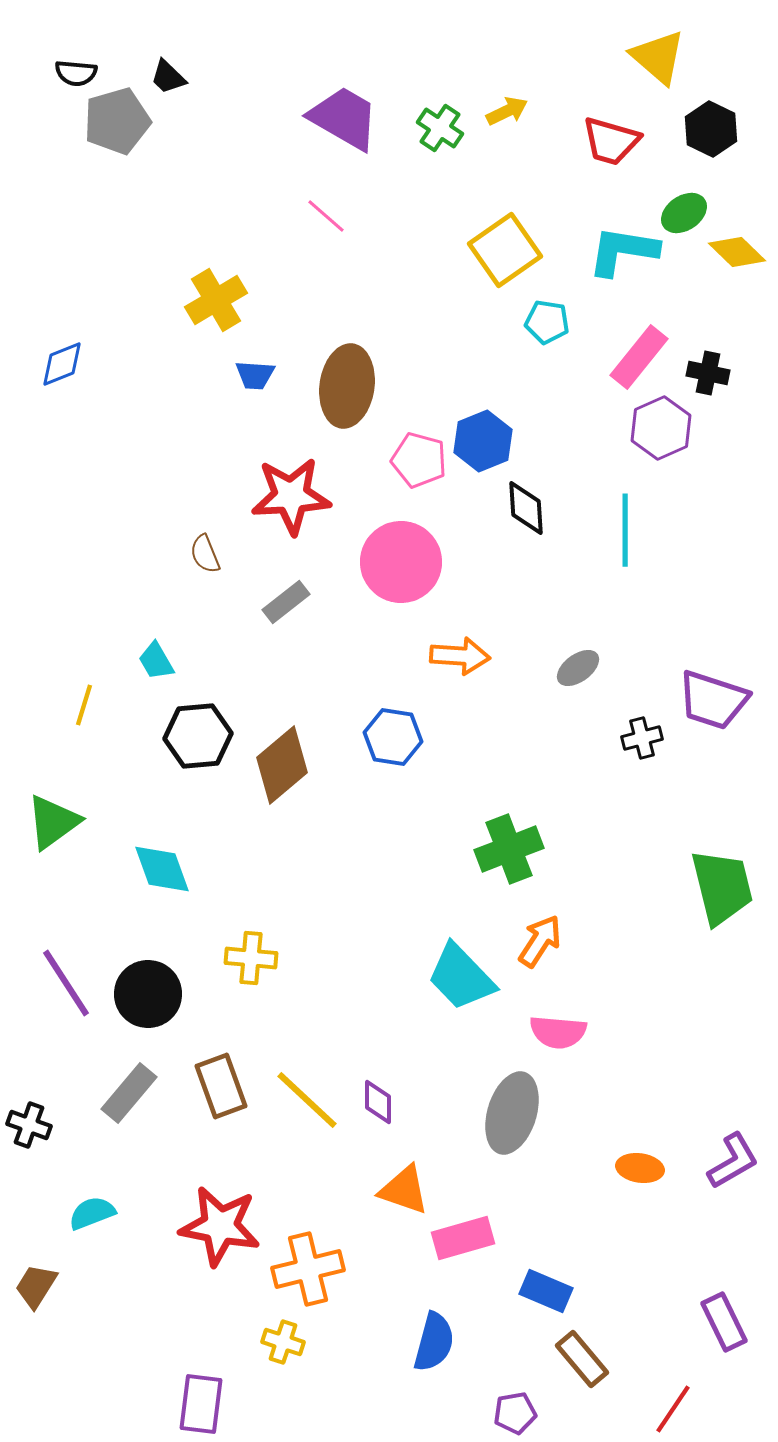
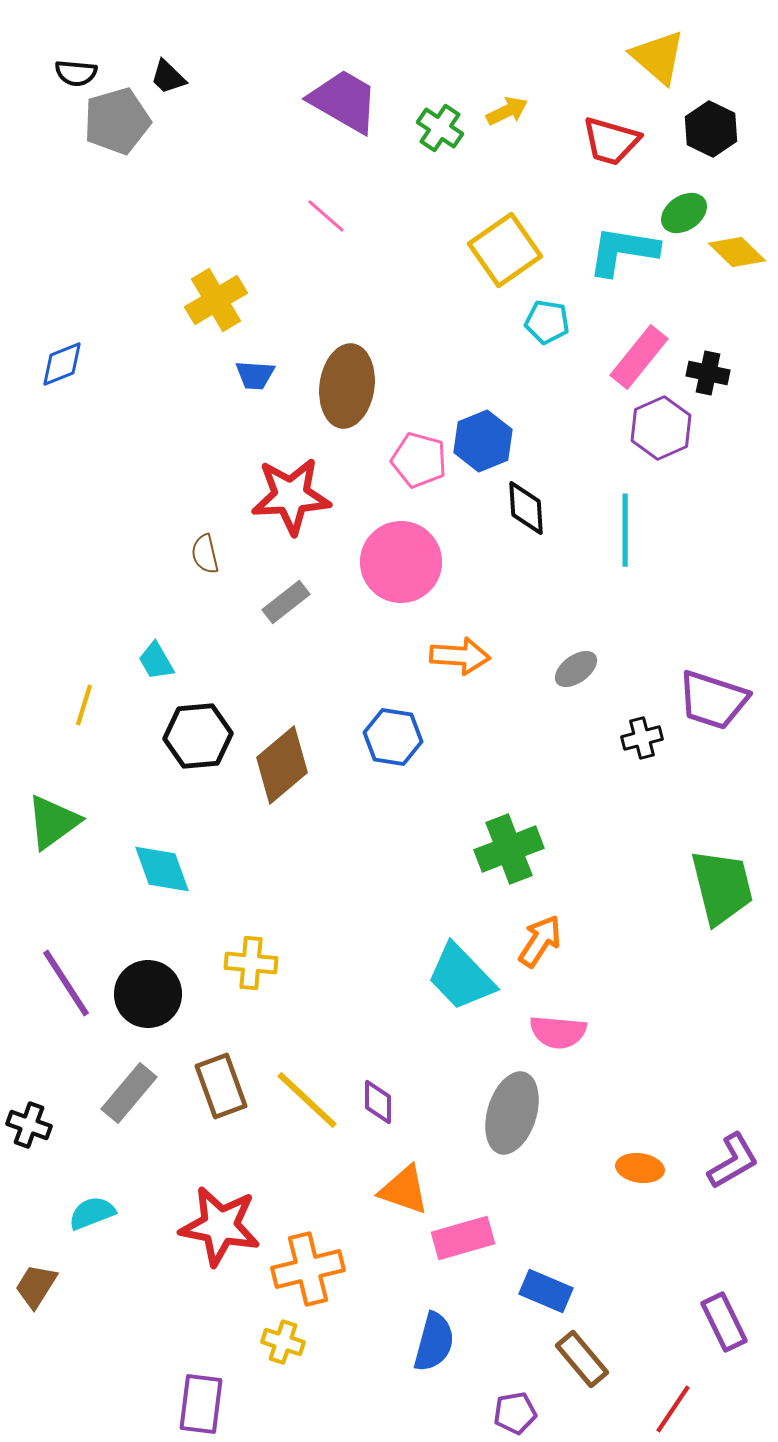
purple trapezoid at (344, 118): moved 17 px up
brown semicircle at (205, 554): rotated 9 degrees clockwise
gray ellipse at (578, 668): moved 2 px left, 1 px down
yellow cross at (251, 958): moved 5 px down
